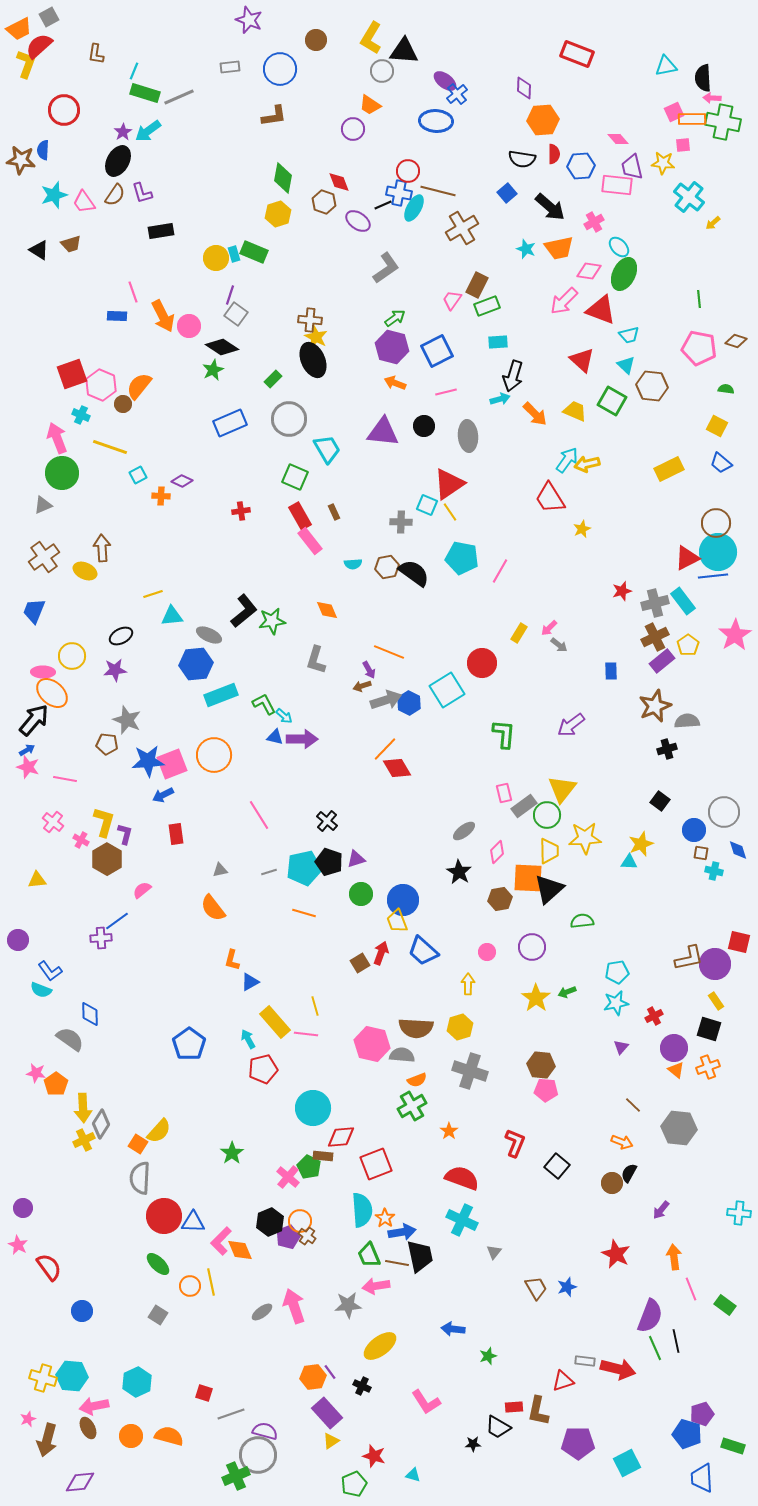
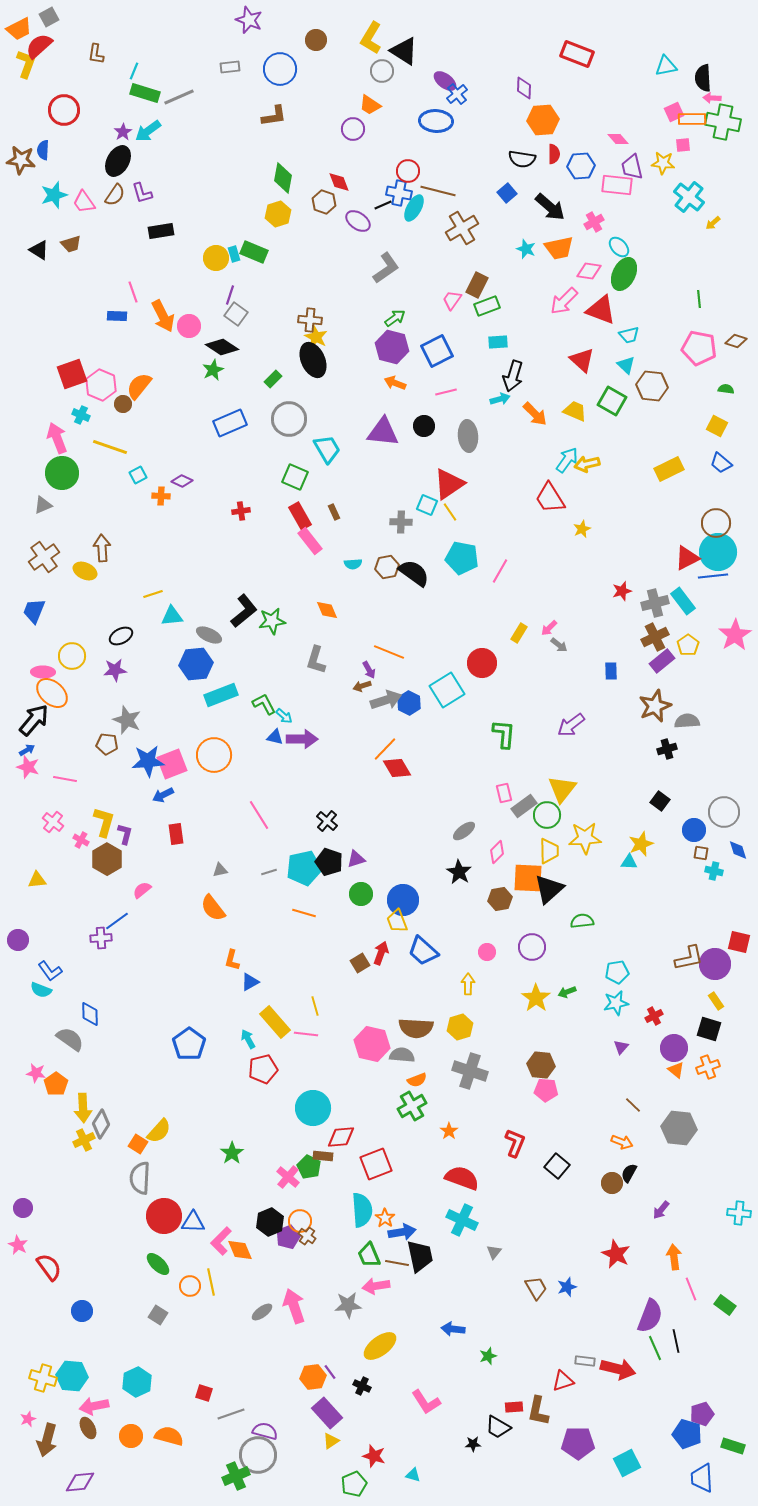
black triangle at (404, 51): rotated 28 degrees clockwise
